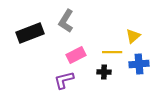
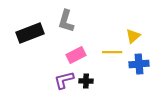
gray L-shape: rotated 15 degrees counterclockwise
black cross: moved 18 px left, 9 px down
